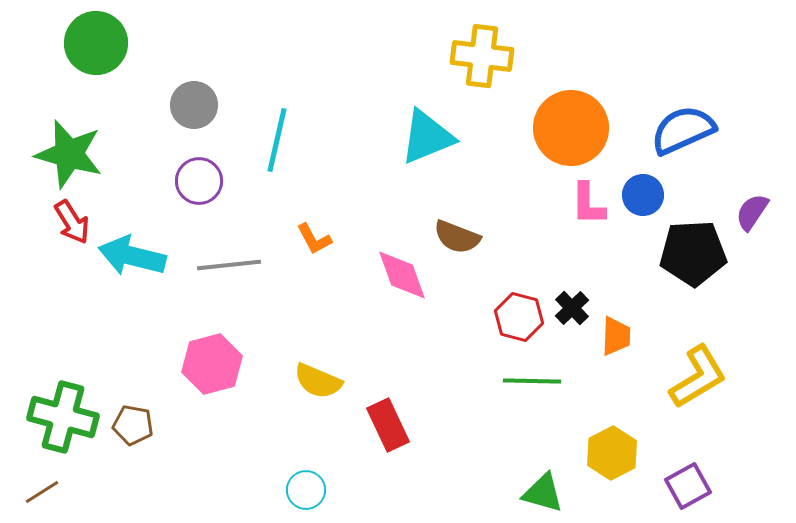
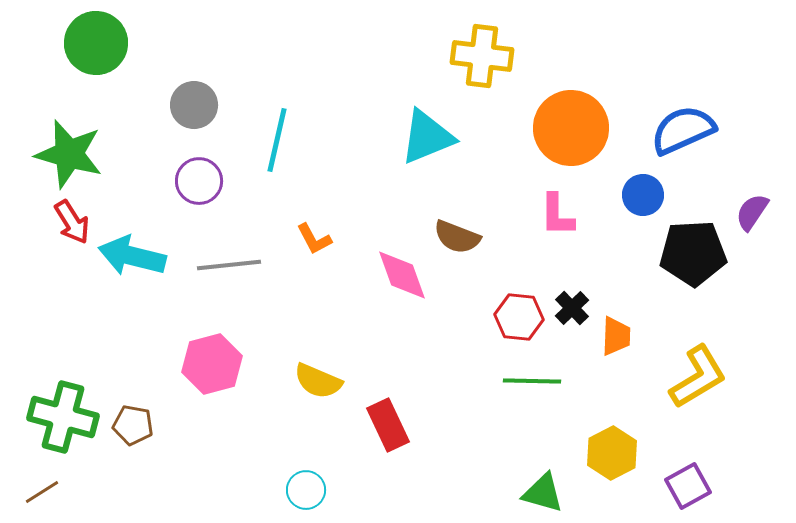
pink L-shape: moved 31 px left, 11 px down
red hexagon: rotated 9 degrees counterclockwise
